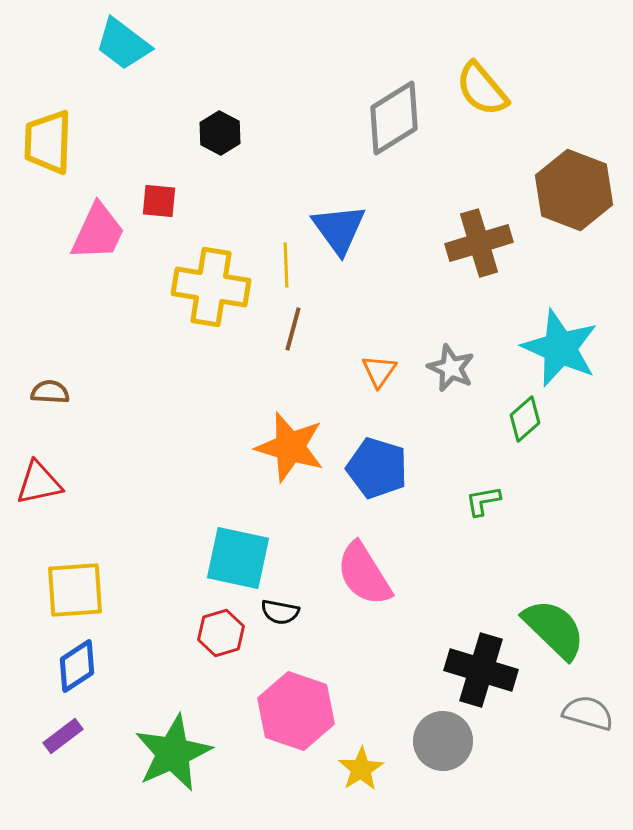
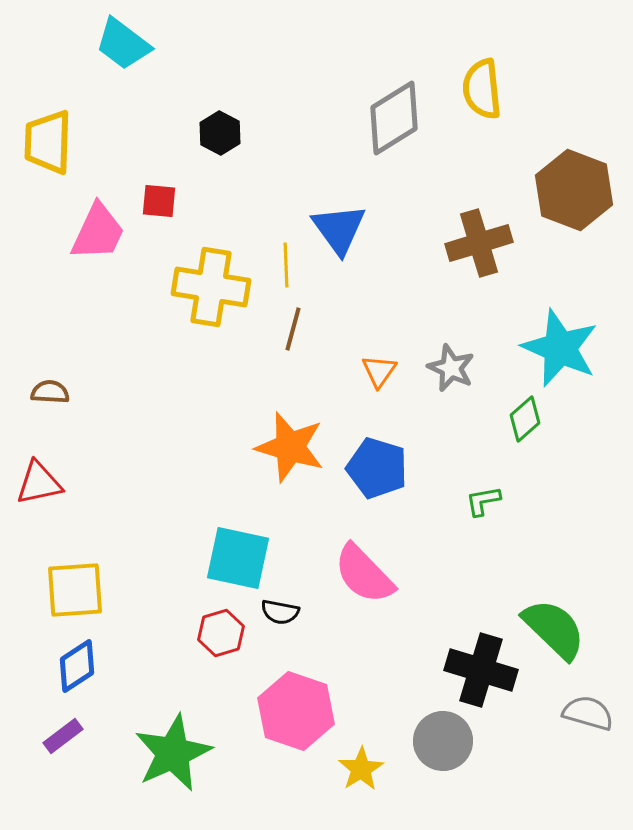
yellow semicircle: rotated 34 degrees clockwise
pink semicircle: rotated 12 degrees counterclockwise
